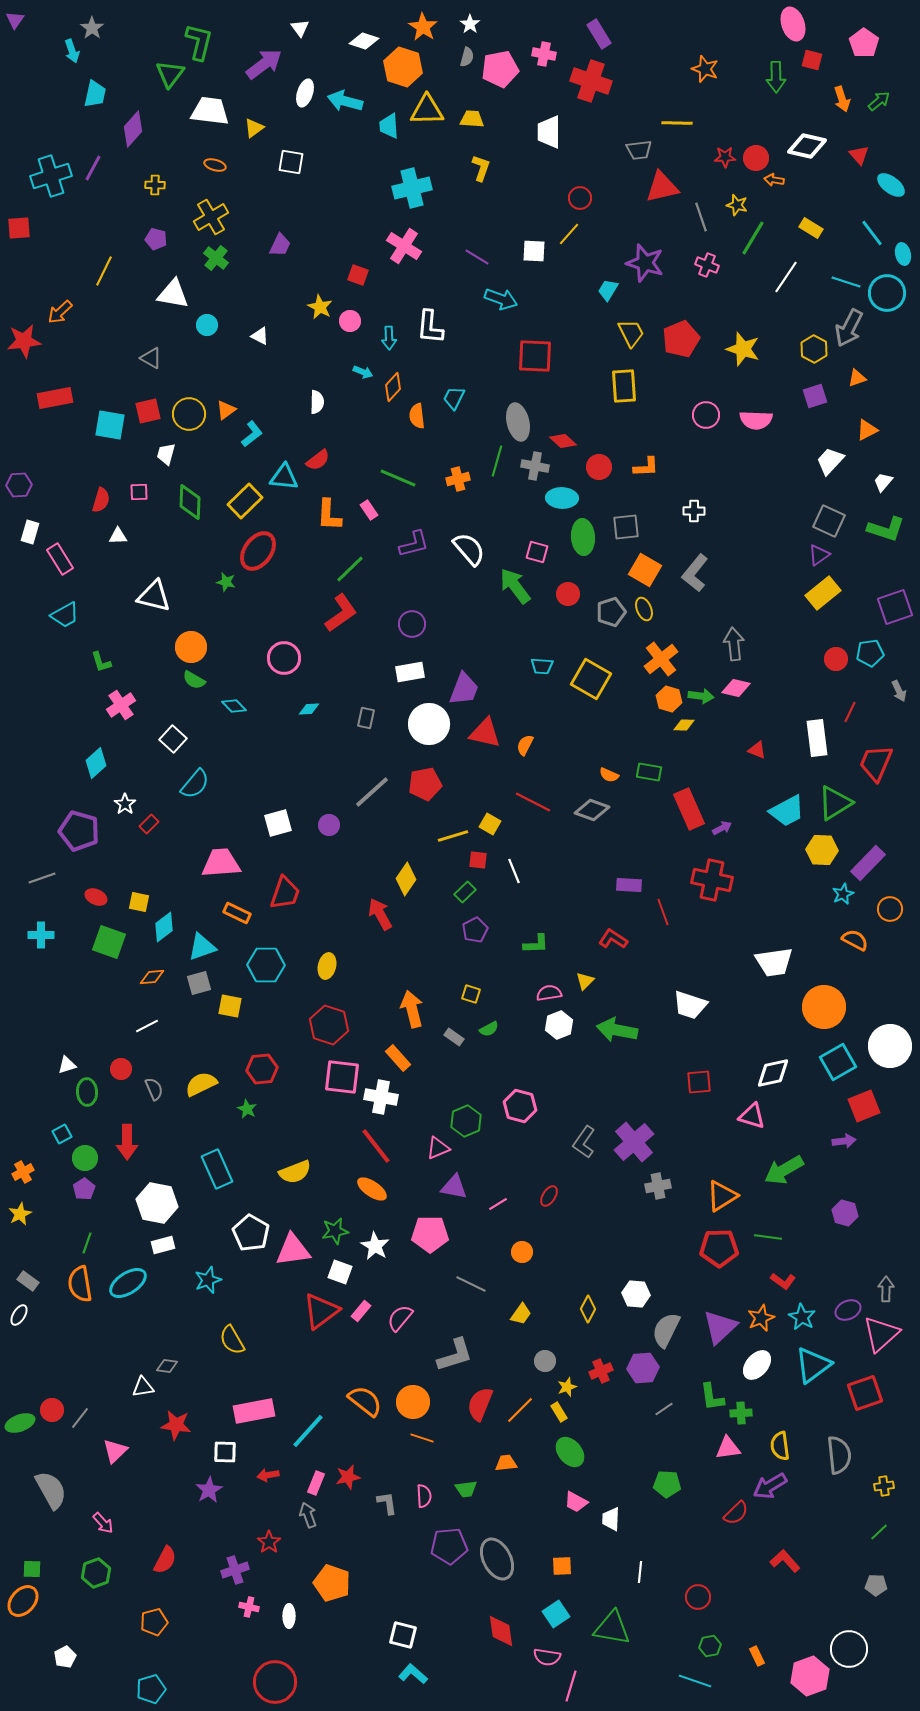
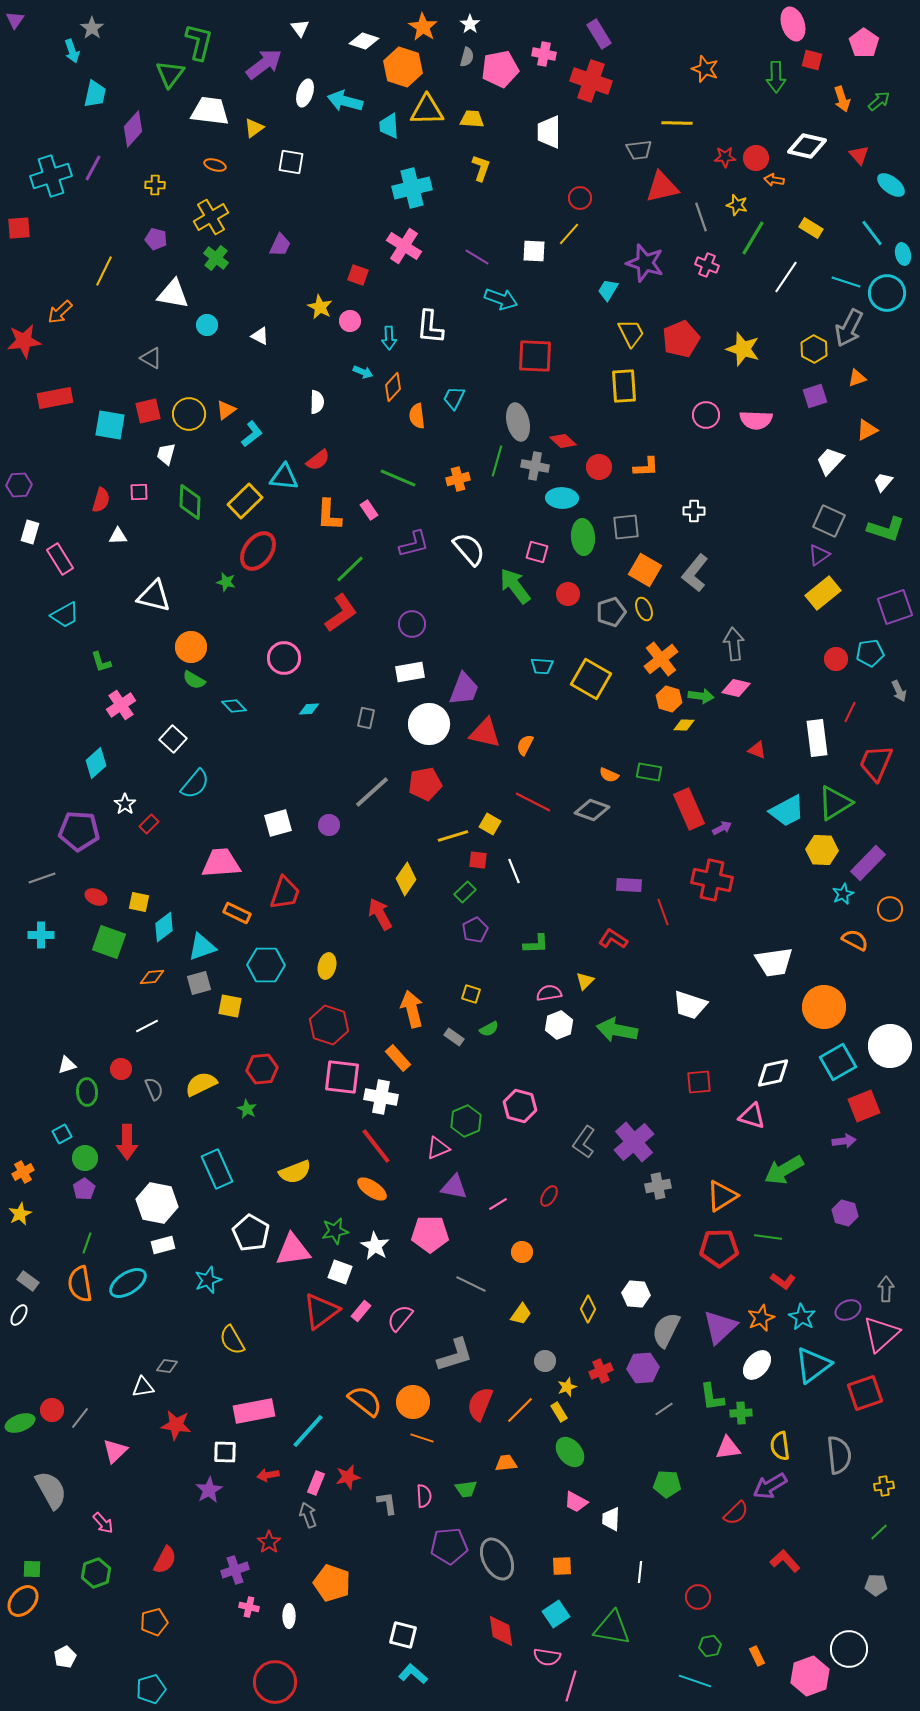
purple pentagon at (79, 831): rotated 12 degrees counterclockwise
